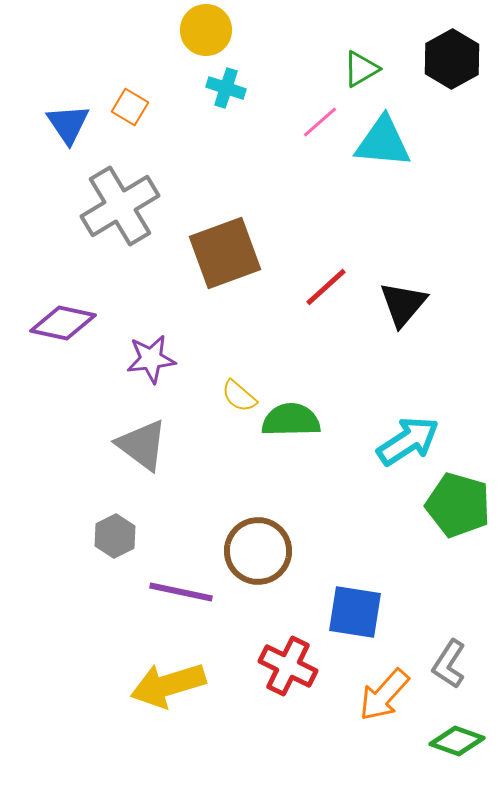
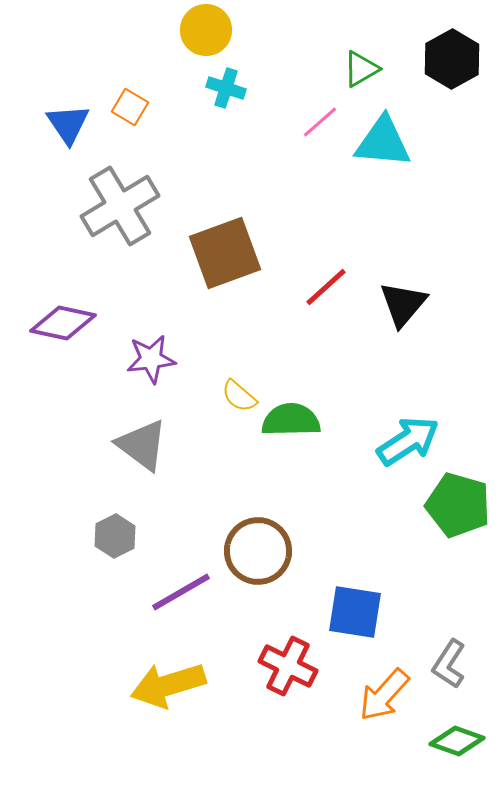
purple line: rotated 42 degrees counterclockwise
